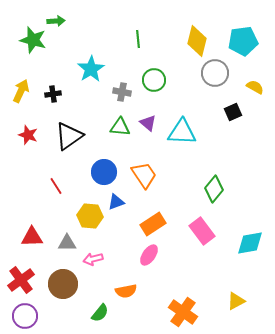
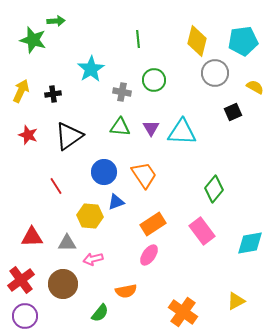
purple triangle: moved 3 px right, 5 px down; rotated 18 degrees clockwise
